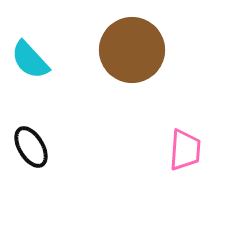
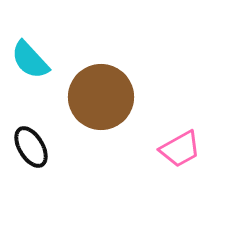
brown circle: moved 31 px left, 47 px down
pink trapezoid: moved 5 px left, 1 px up; rotated 57 degrees clockwise
